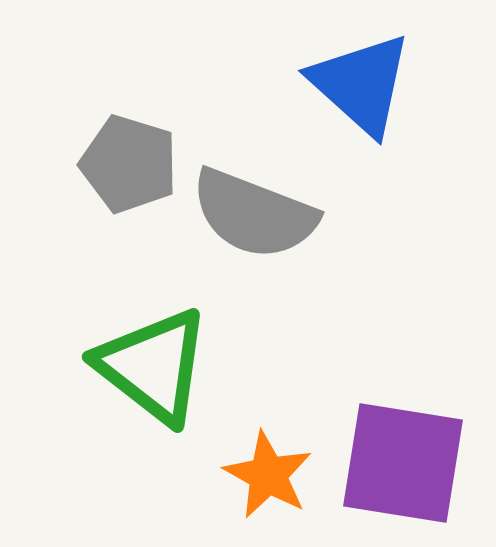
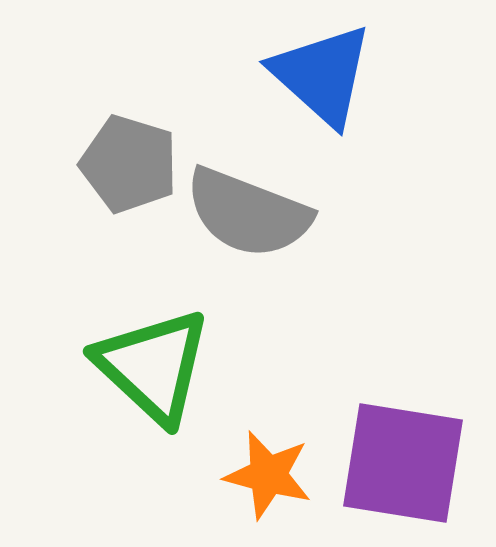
blue triangle: moved 39 px left, 9 px up
gray semicircle: moved 6 px left, 1 px up
green triangle: rotated 5 degrees clockwise
orange star: rotated 14 degrees counterclockwise
